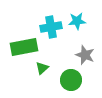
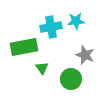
cyan star: moved 1 px left
green triangle: rotated 24 degrees counterclockwise
green circle: moved 1 px up
